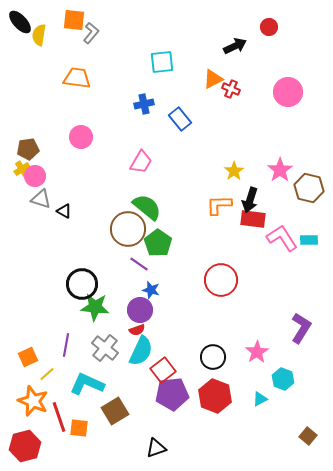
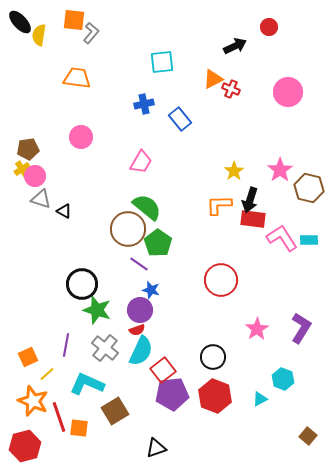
green star at (95, 307): moved 2 px right, 3 px down; rotated 12 degrees clockwise
pink star at (257, 352): moved 23 px up
